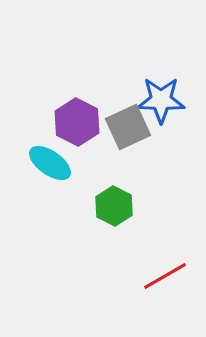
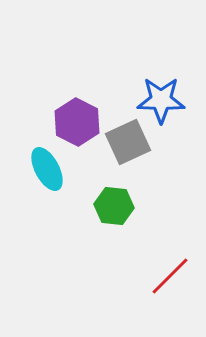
gray square: moved 15 px down
cyan ellipse: moved 3 px left, 6 px down; rotated 27 degrees clockwise
green hexagon: rotated 21 degrees counterclockwise
red line: moved 5 px right; rotated 15 degrees counterclockwise
